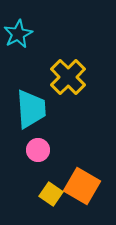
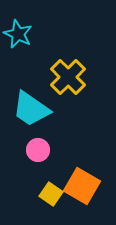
cyan star: rotated 20 degrees counterclockwise
cyan trapezoid: rotated 129 degrees clockwise
